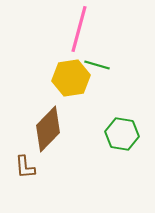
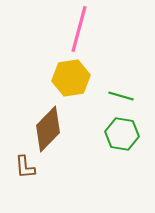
green line: moved 24 px right, 31 px down
